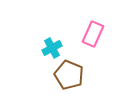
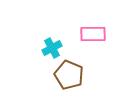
pink rectangle: rotated 65 degrees clockwise
